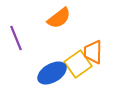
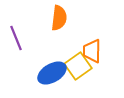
orange semicircle: rotated 45 degrees counterclockwise
orange trapezoid: moved 1 px left, 1 px up
yellow square: moved 2 px down
